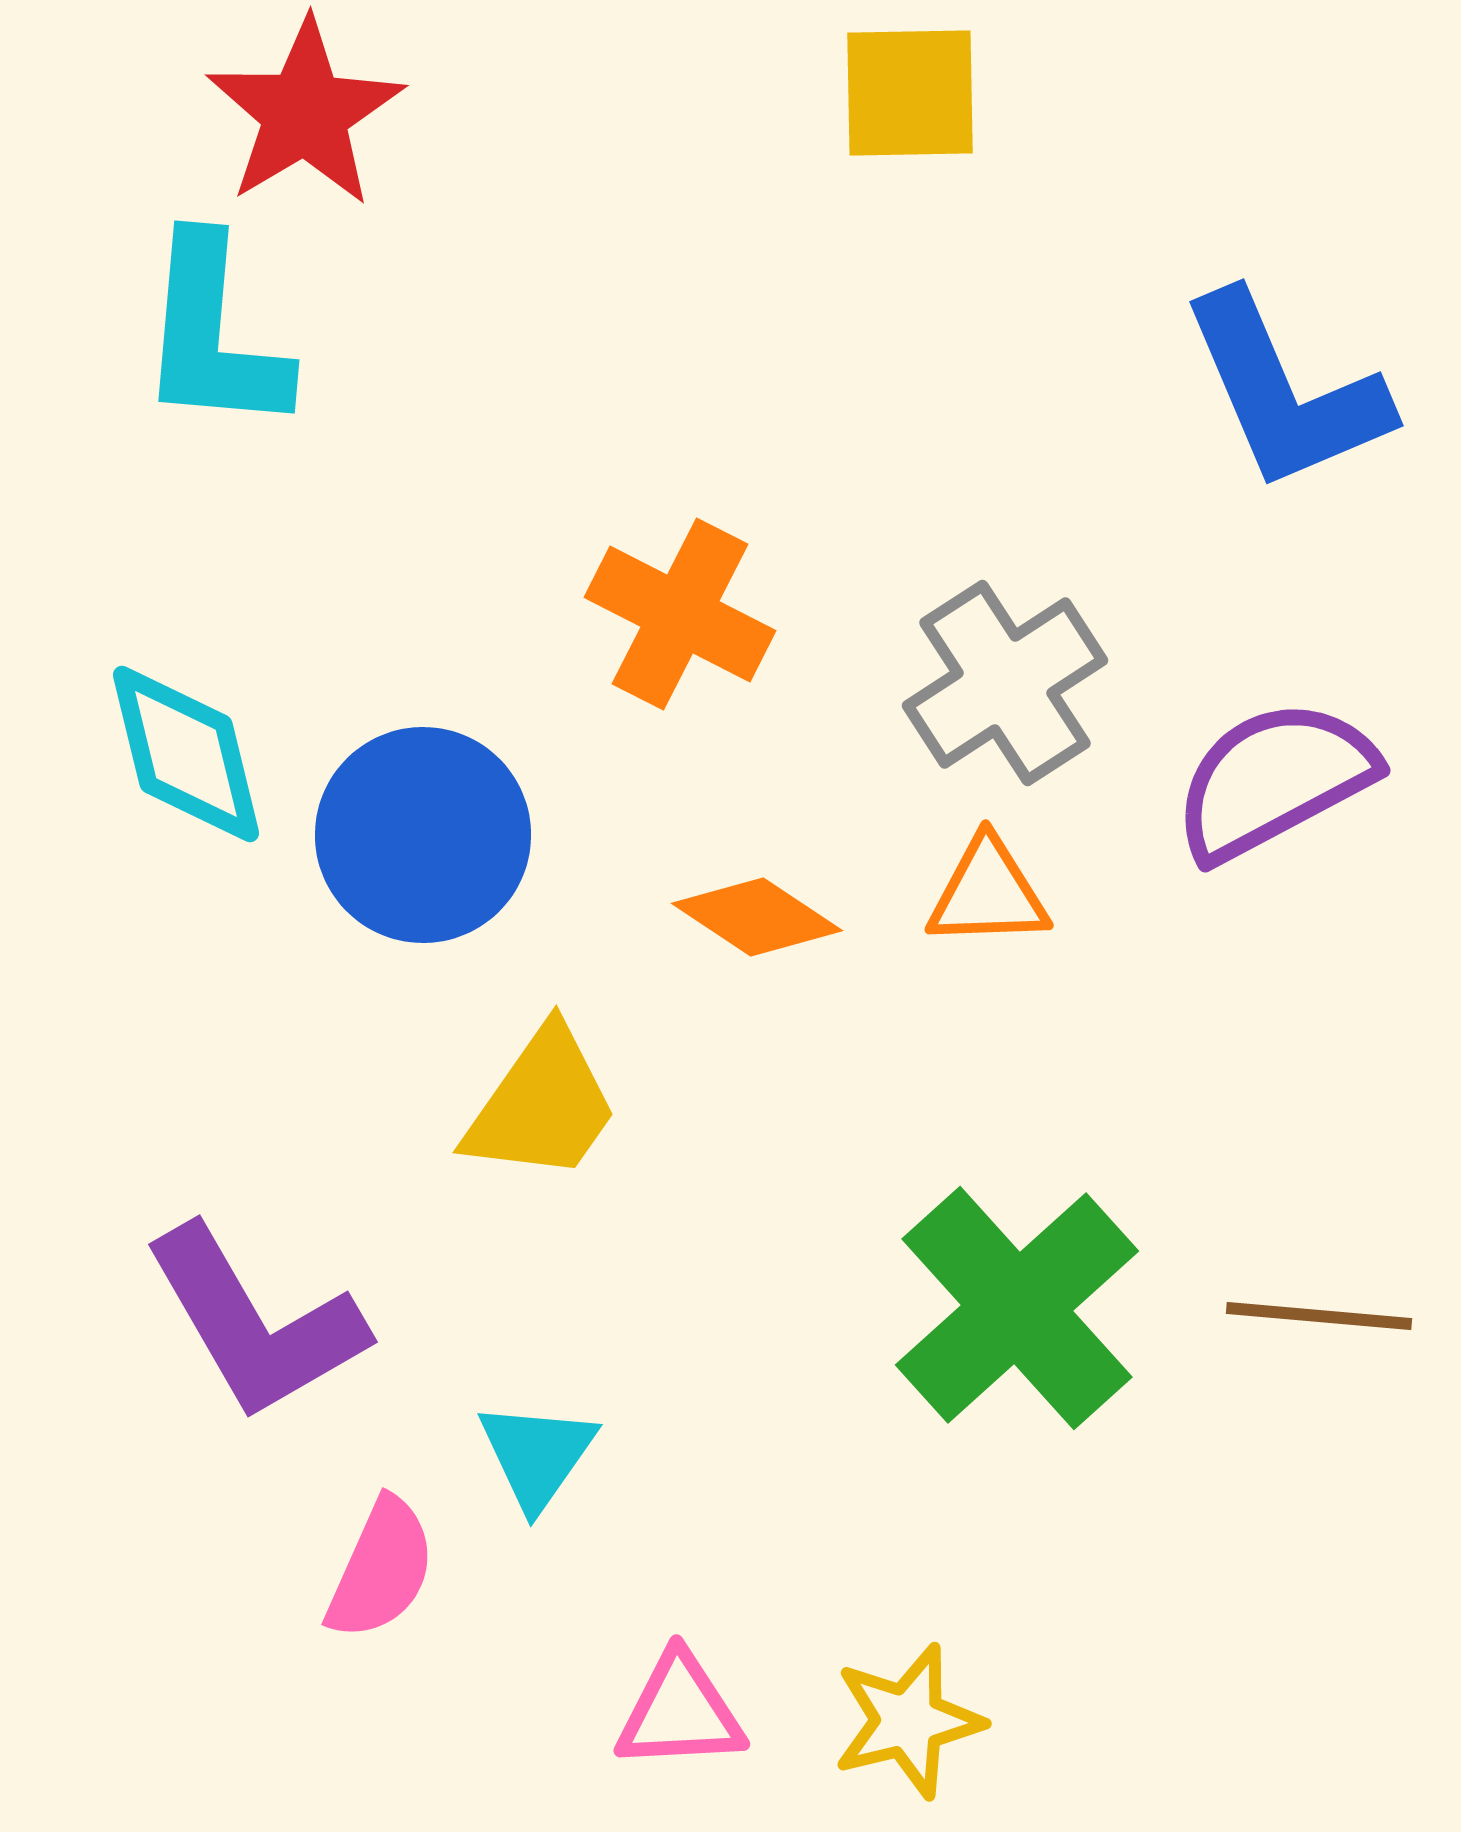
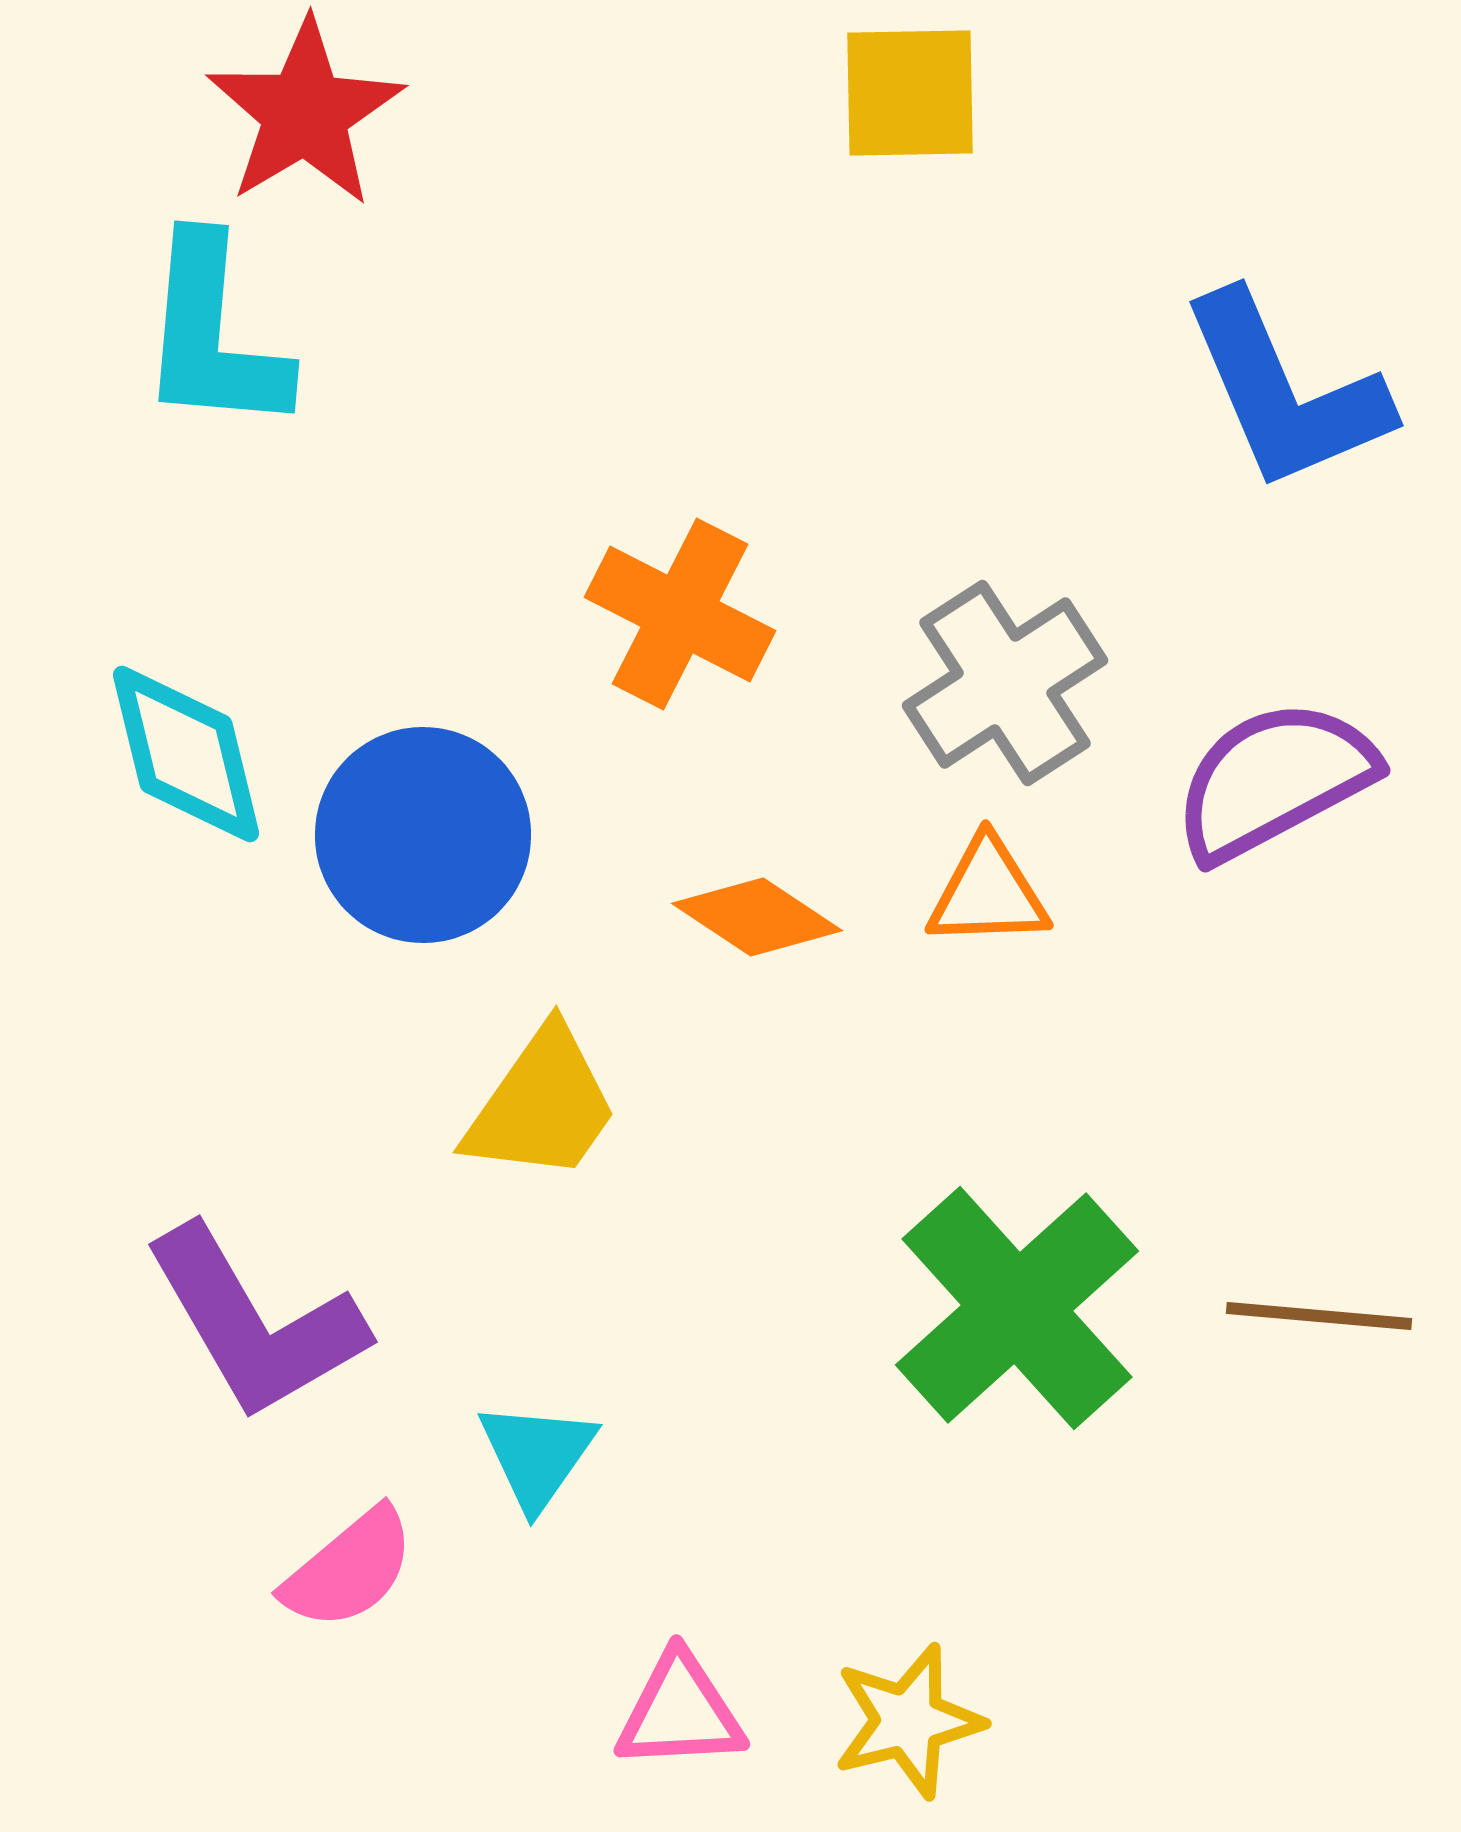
pink semicircle: moved 32 px left; rotated 26 degrees clockwise
